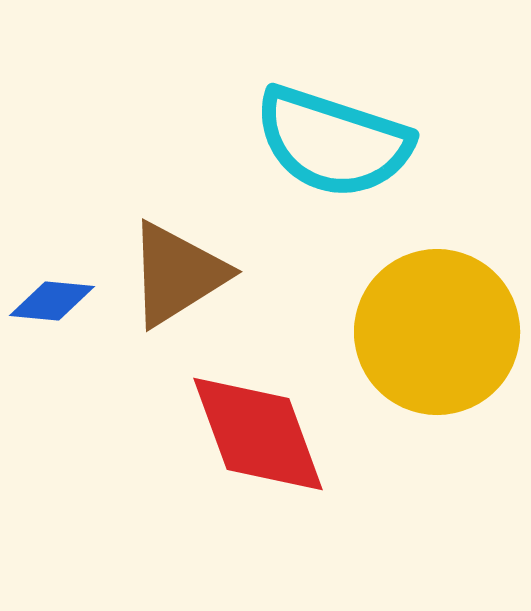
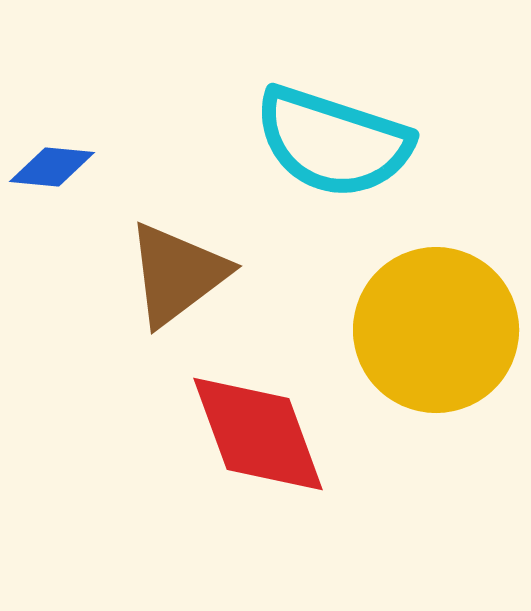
brown triangle: rotated 5 degrees counterclockwise
blue diamond: moved 134 px up
yellow circle: moved 1 px left, 2 px up
